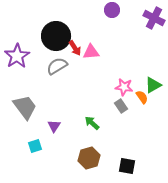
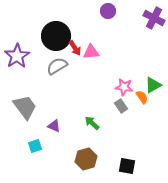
purple circle: moved 4 px left, 1 px down
purple triangle: rotated 40 degrees counterclockwise
brown hexagon: moved 3 px left, 1 px down
